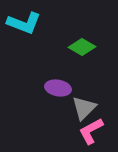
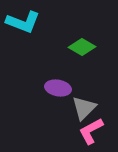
cyan L-shape: moved 1 px left, 1 px up
